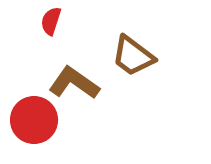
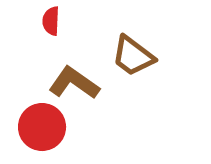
red semicircle: rotated 16 degrees counterclockwise
red circle: moved 8 px right, 7 px down
